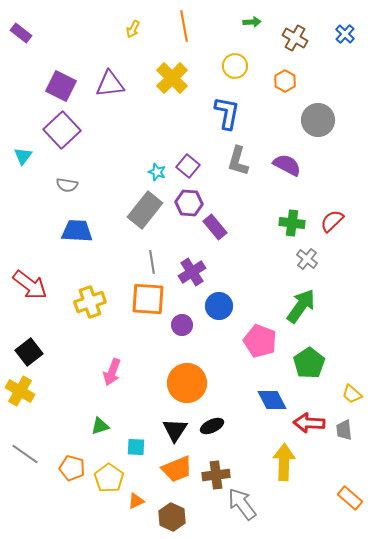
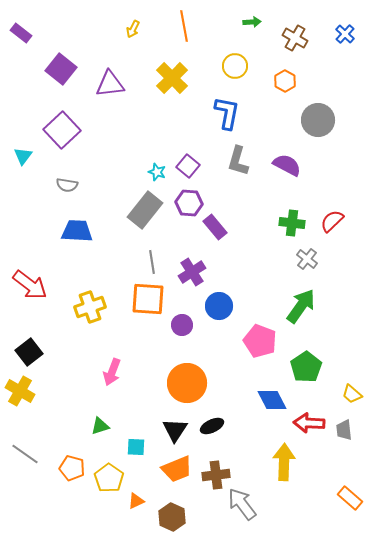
purple square at (61, 86): moved 17 px up; rotated 12 degrees clockwise
yellow cross at (90, 302): moved 5 px down
green pentagon at (309, 363): moved 3 px left, 4 px down
